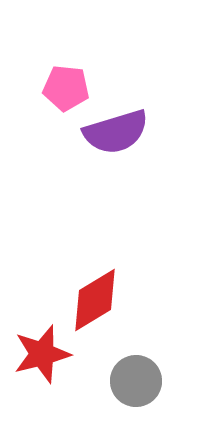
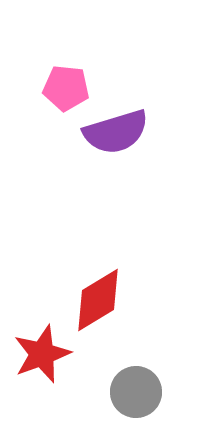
red diamond: moved 3 px right
red star: rotated 6 degrees counterclockwise
gray circle: moved 11 px down
